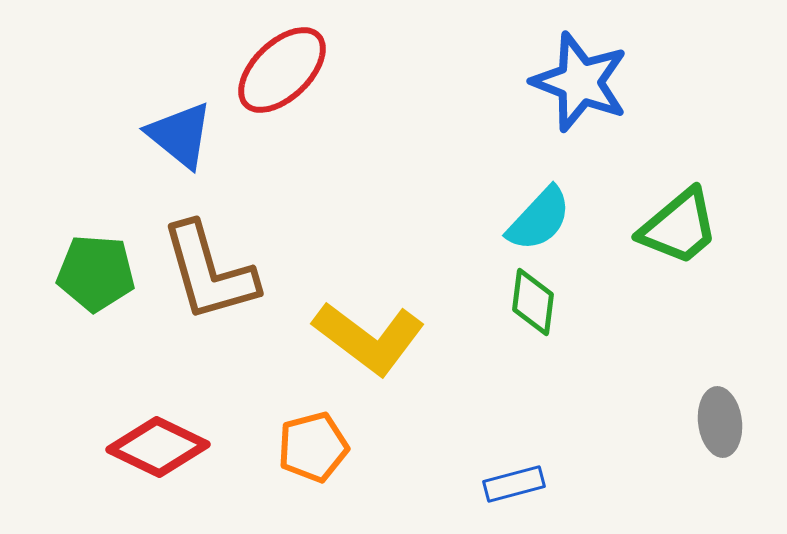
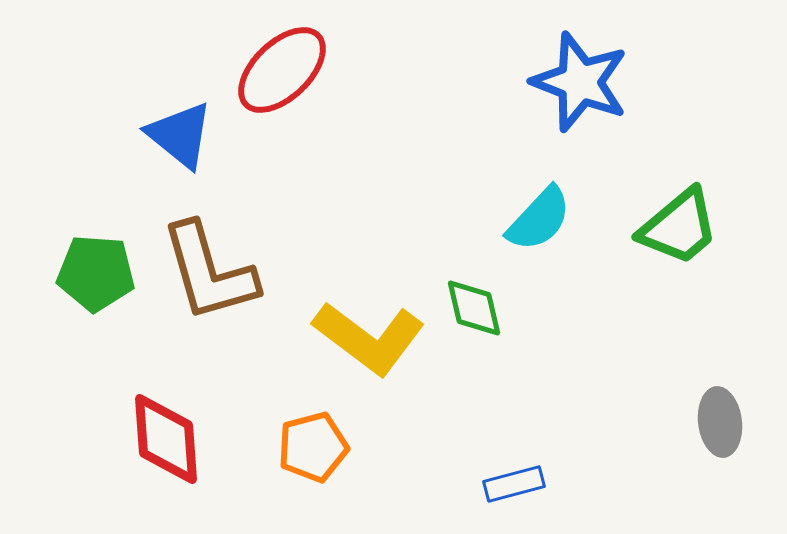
green diamond: moved 59 px left, 6 px down; rotated 20 degrees counterclockwise
red diamond: moved 8 px right, 8 px up; rotated 60 degrees clockwise
